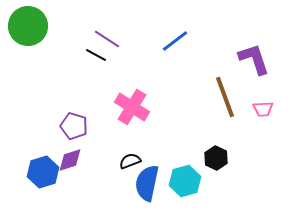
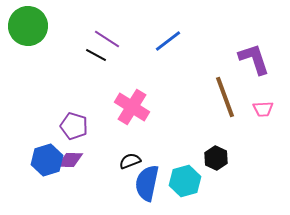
blue line: moved 7 px left
purple diamond: rotated 20 degrees clockwise
blue hexagon: moved 4 px right, 12 px up
